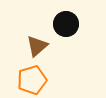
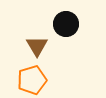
brown triangle: rotated 20 degrees counterclockwise
